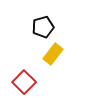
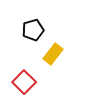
black pentagon: moved 10 px left, 3 px down
